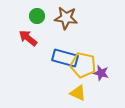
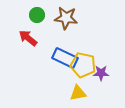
green circle: moved 1 px up
blue rectangle: rotated 10 degrees clockwise
purple star: rotated 14 degrees counterclockwise
yellow triangle: rotated 36 degrees counterclockwise
